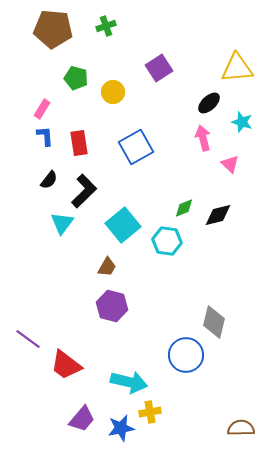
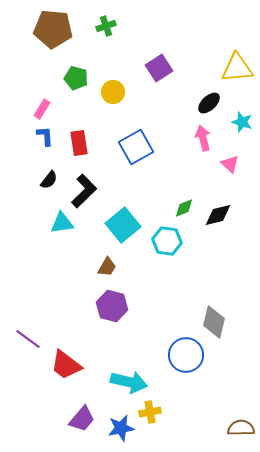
cyan triangle: rotated 45 degrees clockwise
